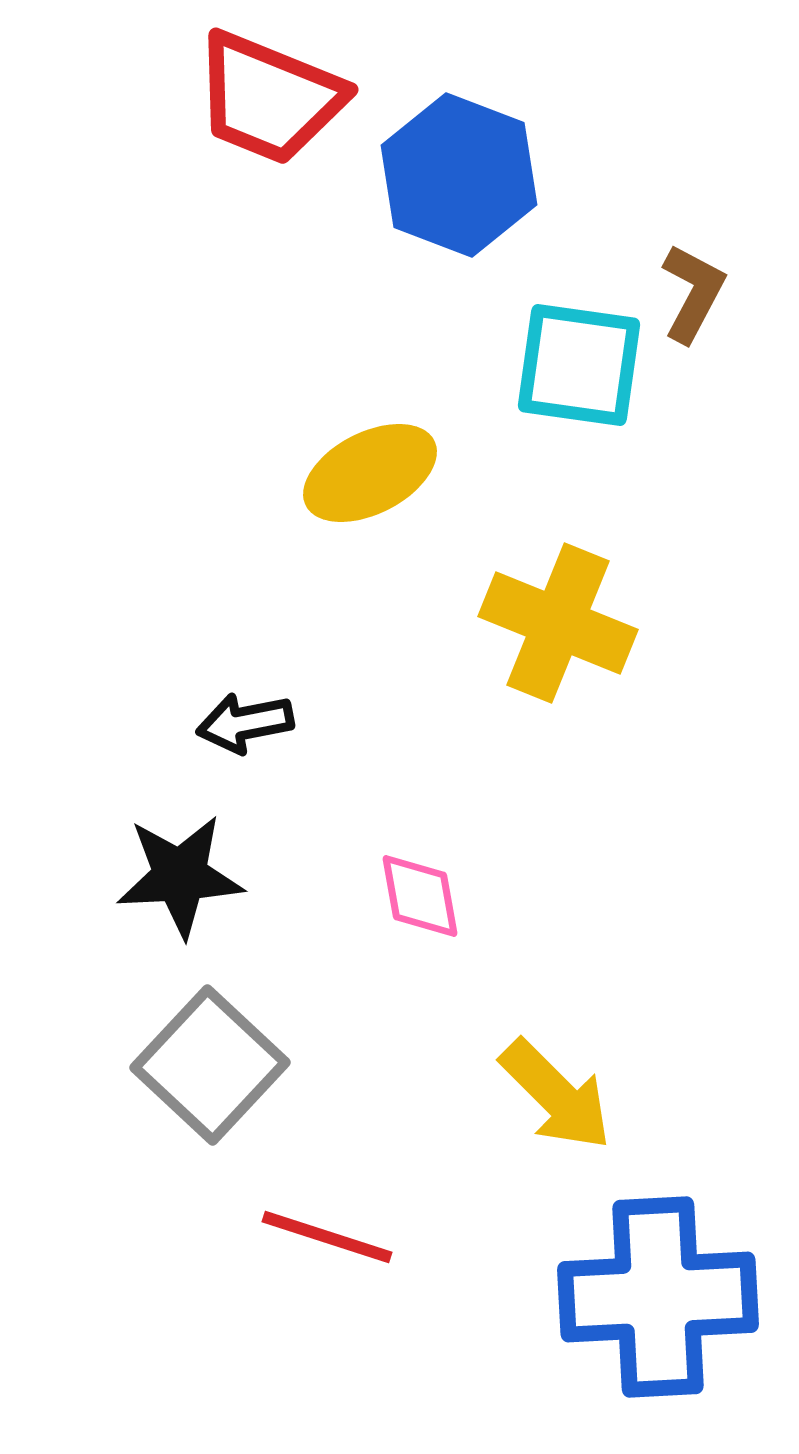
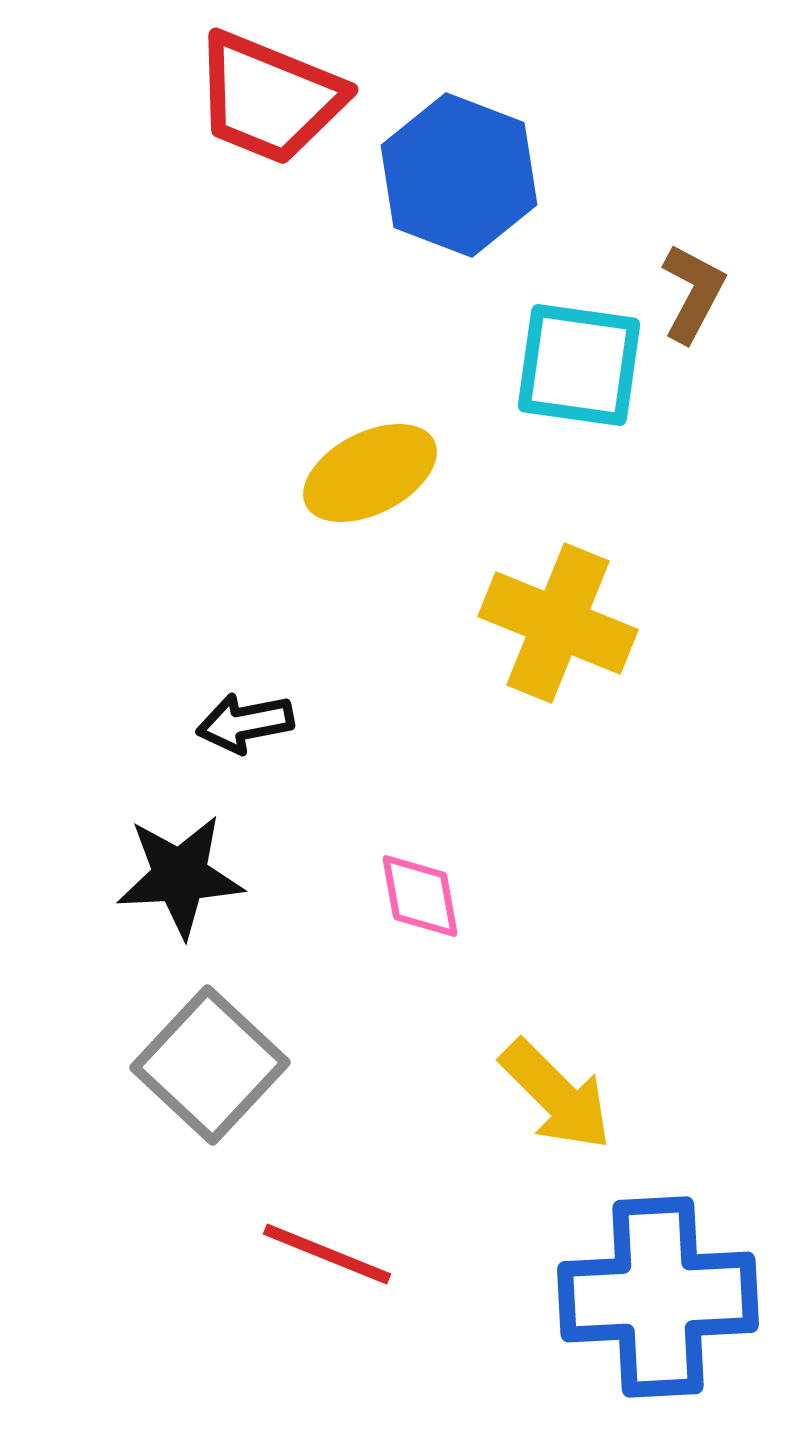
red line: moved 17 px down; rotated 4 degrees clockwise
